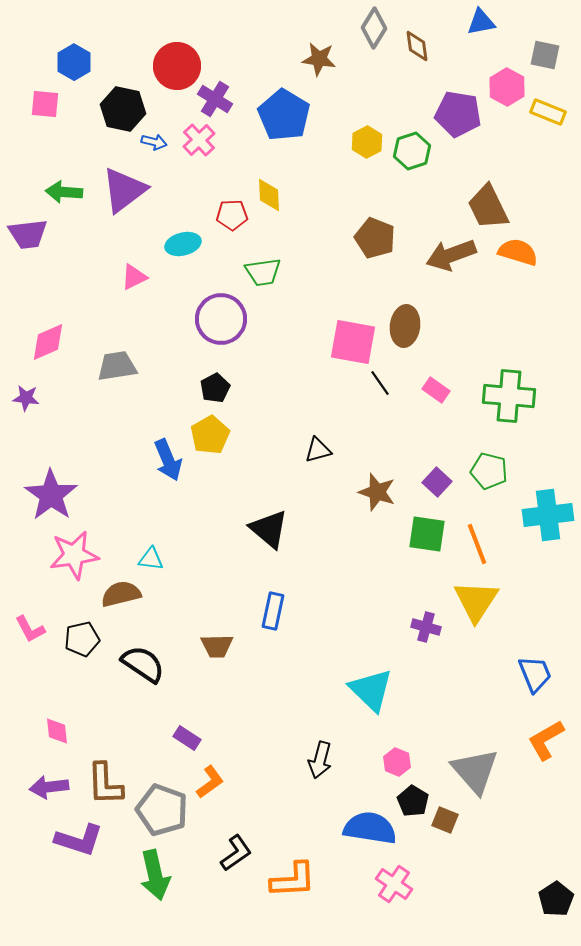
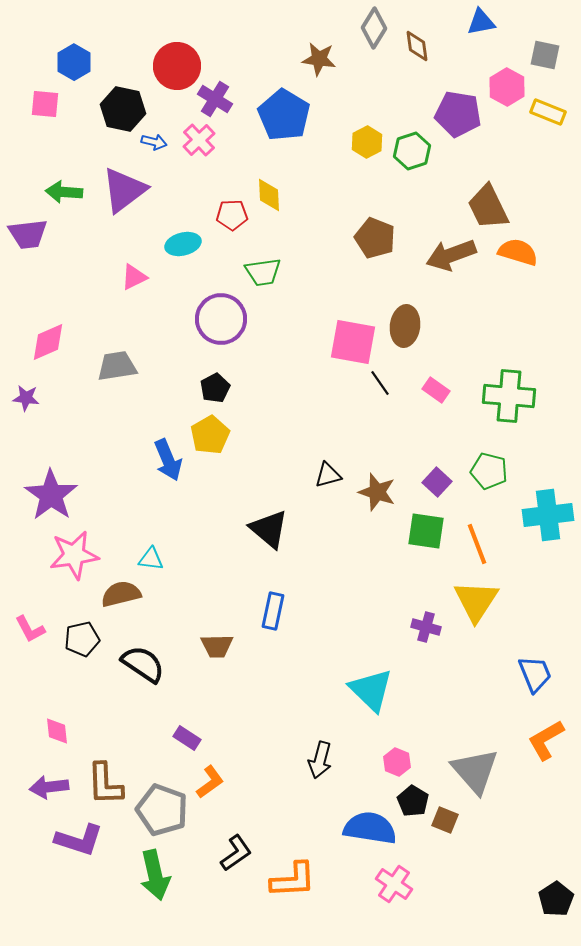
black triangle at (318, 450): moved 10 px right, 25 px down
green square at (427, 534): moved 1 px left, 3 px up
